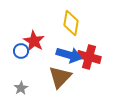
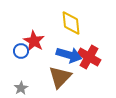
yellow diamond: rotated 15 degrees counterclockwise
red cross: rotated 15 degrees clockwise
